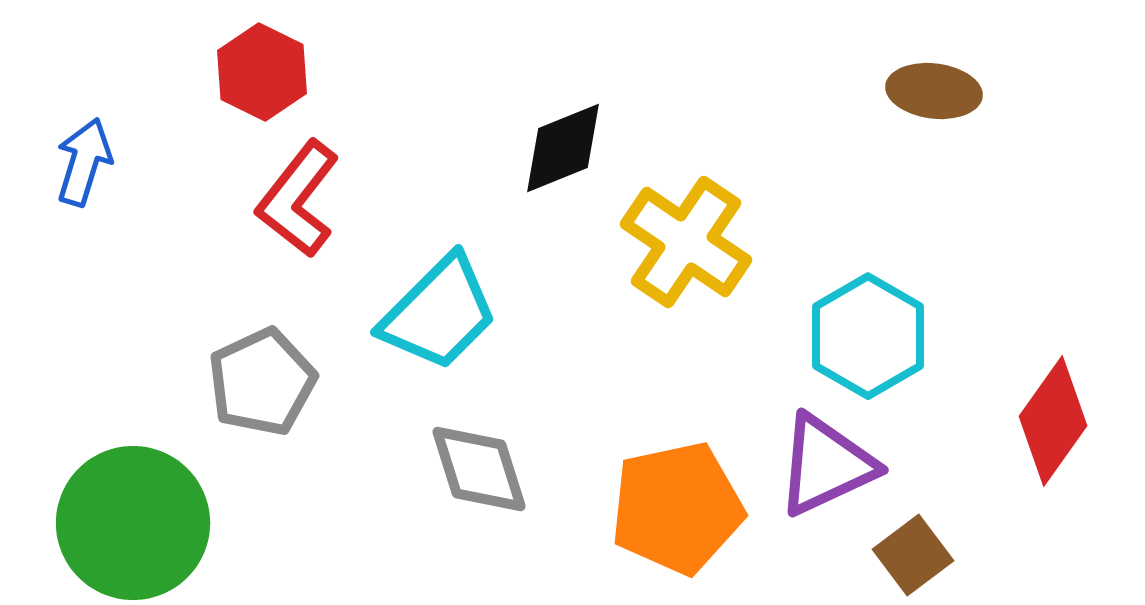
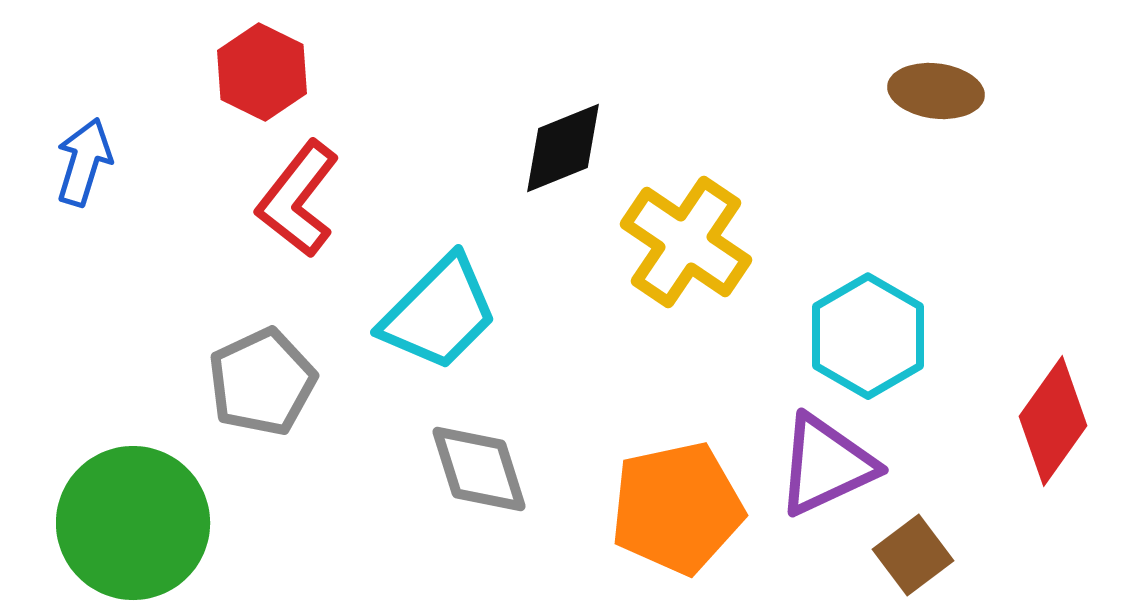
brown ellipse: moved 2 px right
